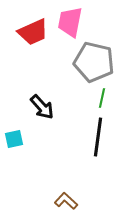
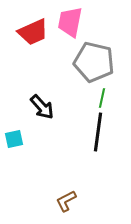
black line: moved 5 px up
brown L-shape: rotated 70 degrees counterclockwise
